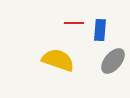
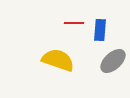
gray ellipse: rotated 8 degrees clockwise
